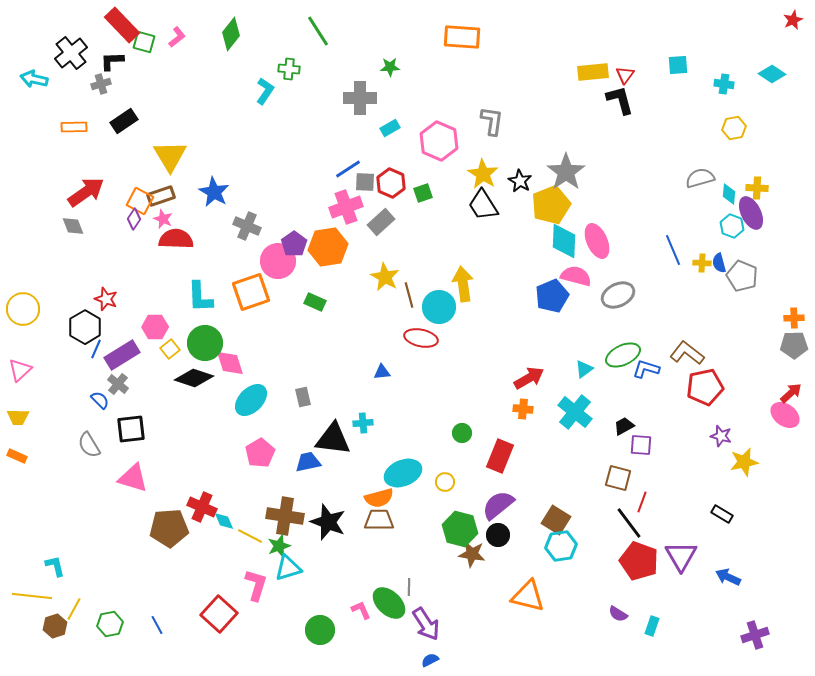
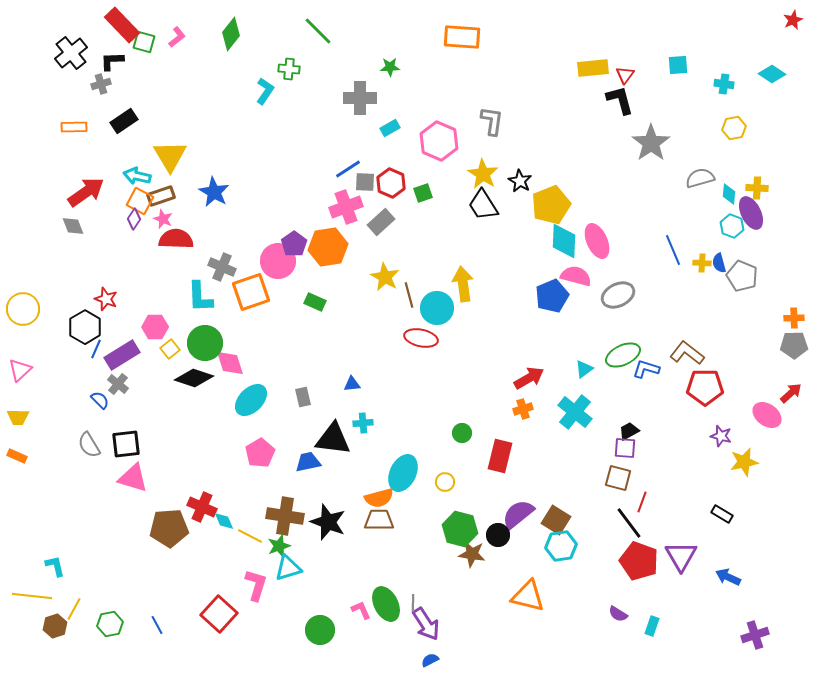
green line at (318, 31): rotated 12 degrees counterclockwise
yellow rectangle at (593, 72): moved 4 px up
cyan arrow at (34, 79): moved 103 px right, 97 px down
gray star at (566, 172): moved 85 px right, 29 px up
gray cross at (247, 226): moved 25 px left, 41 px down
cyan circle at (439, 307): moved 2 px left, 1 px down
blue triangle at (382, 372): moved 30 px left, 12 px down
red pentagon at (705, 387): rotated 12 degrees clockwise
orange cross at (523, 409): rotated 24 degrees counterclockwise
pink ellipse at (785, 415): moved 18 px left
black trapezoid at (624, 426): moved 5 px right, 5 px down
black square at (131, 429): moved 5 px left, 15 px down
purple square at (641, 445): moved 16 px left, 3 px down
red rectangle at (500, 456): rotated 8 degrees counterclockwise
cyan ellipse at (403, 473): rotated 42 degrees counterclockwise
purple semicircle at (498, 505): moved 20 px right, 9 px down
gray line at (409, 587): moved 4 px right, 16 px down
green ellipse at (389, 603): moved 3 px left, 1 px down; rotated 20 degrees clockwise
